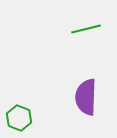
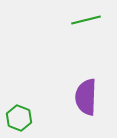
green line: moved 9 px up
